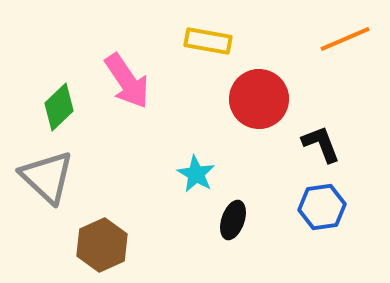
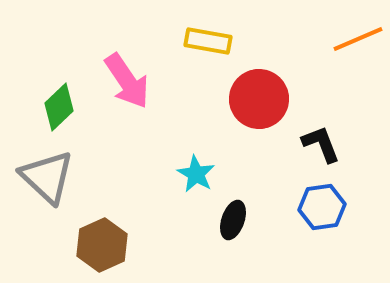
orange line: moved 13 px right
